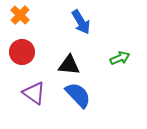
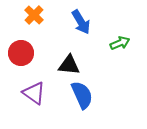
orange cross: moved 14 px right
red circle: moved 1 px left, 1 px down
green arrow: moved 15 px up
blue semicircle: moved 4 px right; rotated 20 degrees clockwise
